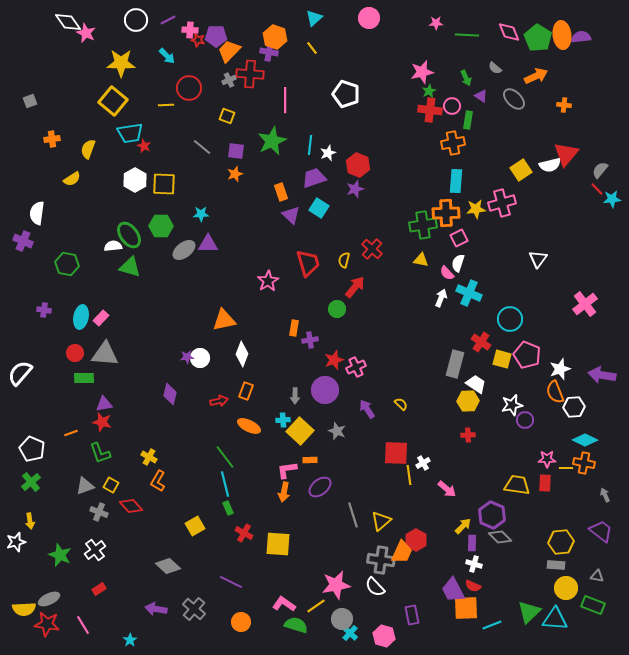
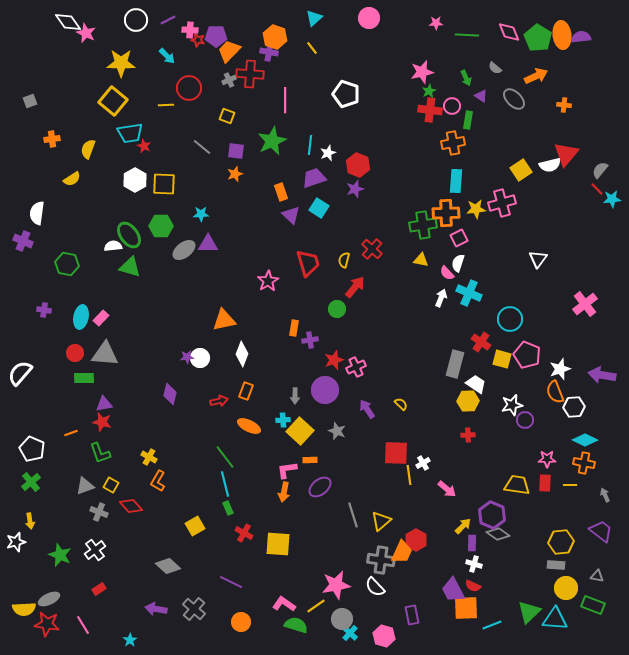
yellow line at (566, 468): moved 4 px right, 17 px down
gray diamond at (500, 537): moved 2 px left, 3 px up; rotated 10 degrees counterclockwise
